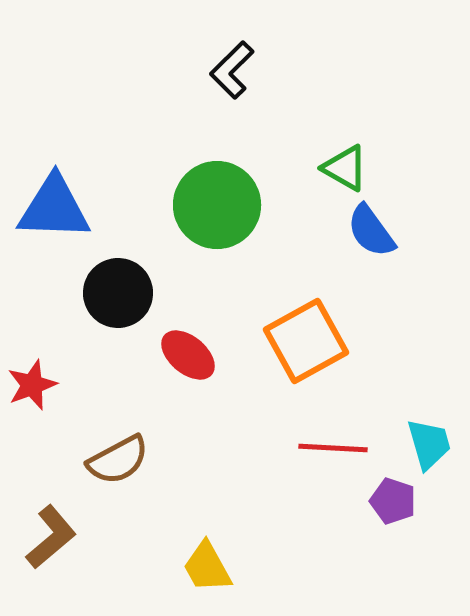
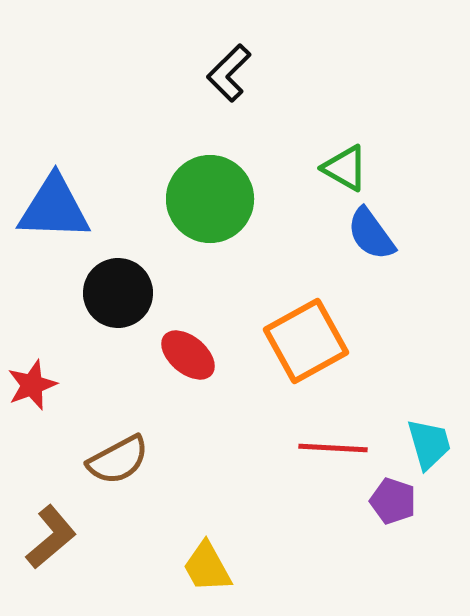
black L-shape: moved 3 px left, 3 px down
green circle: moved 7 px left, 6 px up
blue semicircle: moved 3 px down
